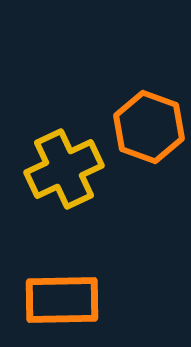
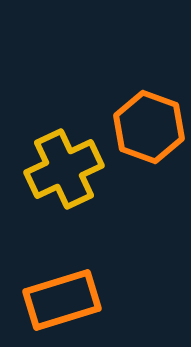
orange rectangle: rotated 16 degrees counterclockwise
